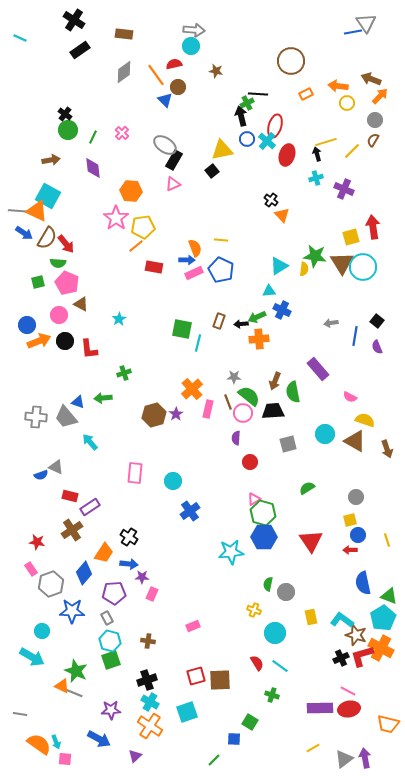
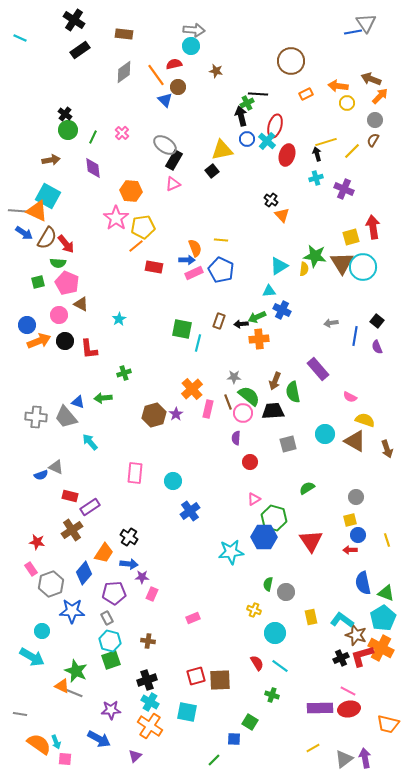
green hexagon at (263, 513): moved 11 px right, 5 px down
green triangle at (389, 596): moved 3 px left, 3 px up
pink rectangle at (193, 626): moved 8 px up
cyan square at (187, 712): rotated 30 degrees clockwise
